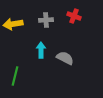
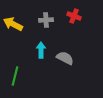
yellow arrow: rotated 36 degrees clockwise
